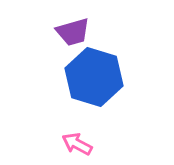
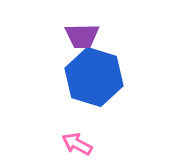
purple trapezoid: moved 9 px right, 4 px down; rotated 15 degrees clockwise
